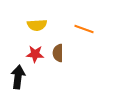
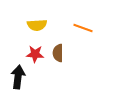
orange line: moved 1 px left, 1 px up
